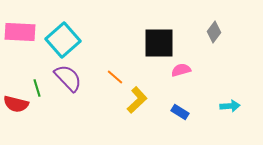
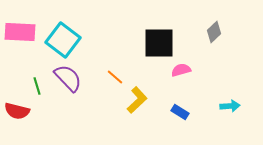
gray diamond: rotated 10 degrees clockwise
cyan square: rotated 12 degrees counterclockwise
green line: moved 2 px up
red semicircle: moved 1 px right, 7 px down
